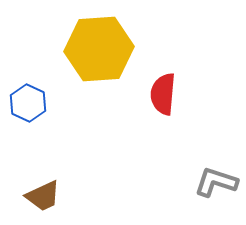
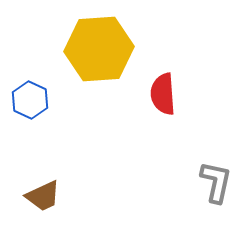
red semicircle: rotated 9 degrees counterclockwise
blue hexagon: moved 2 px right, 3 px up
gray L-shape: rotated 84 degrees clockwise
